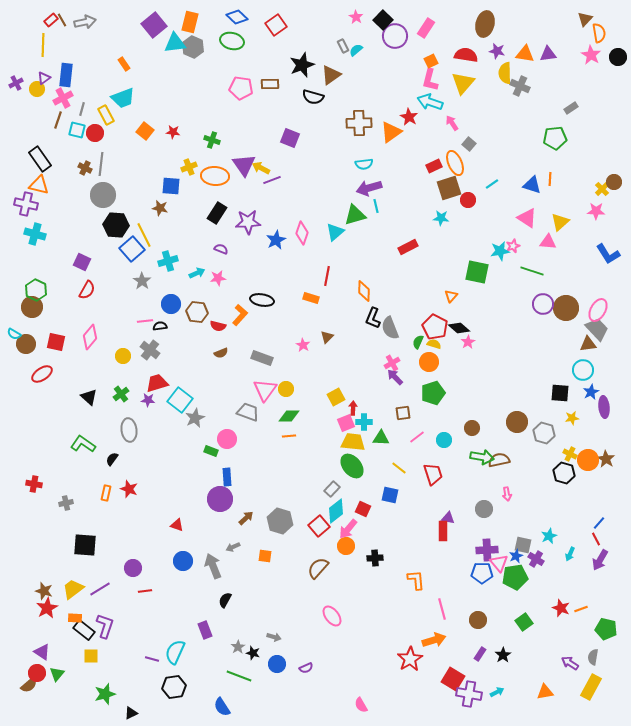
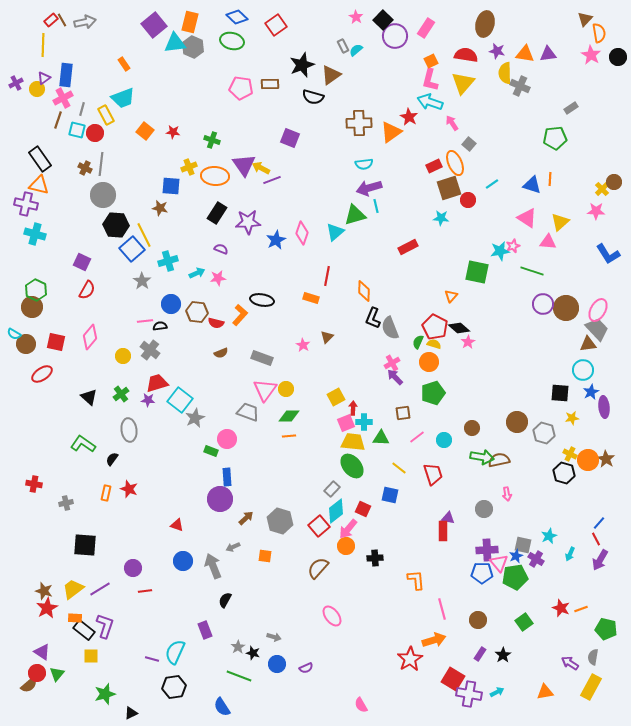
red semicircle at (218, 326): moved 2 px left, 3 px up
